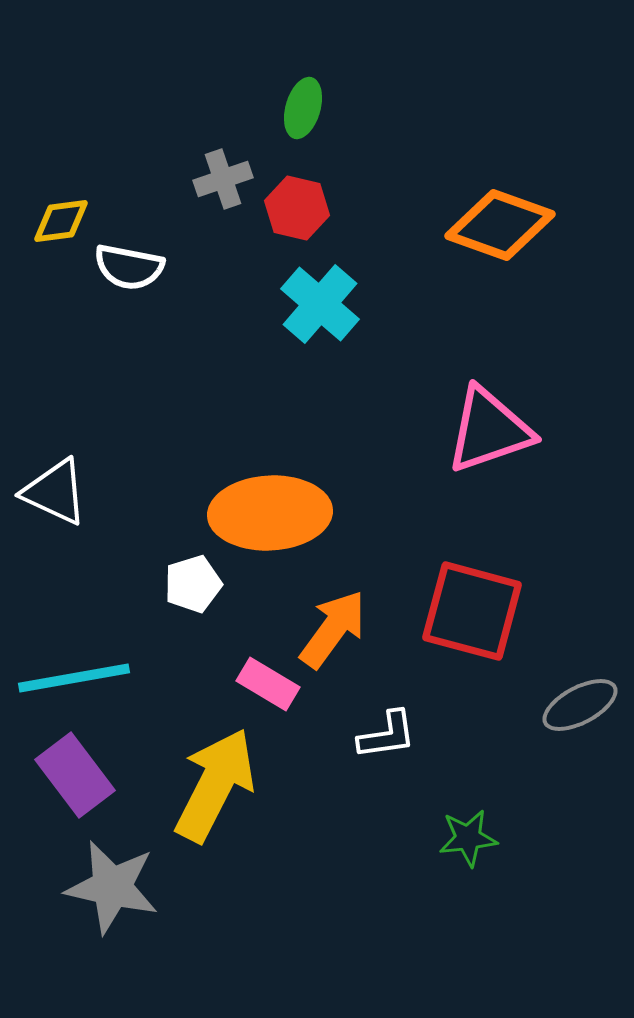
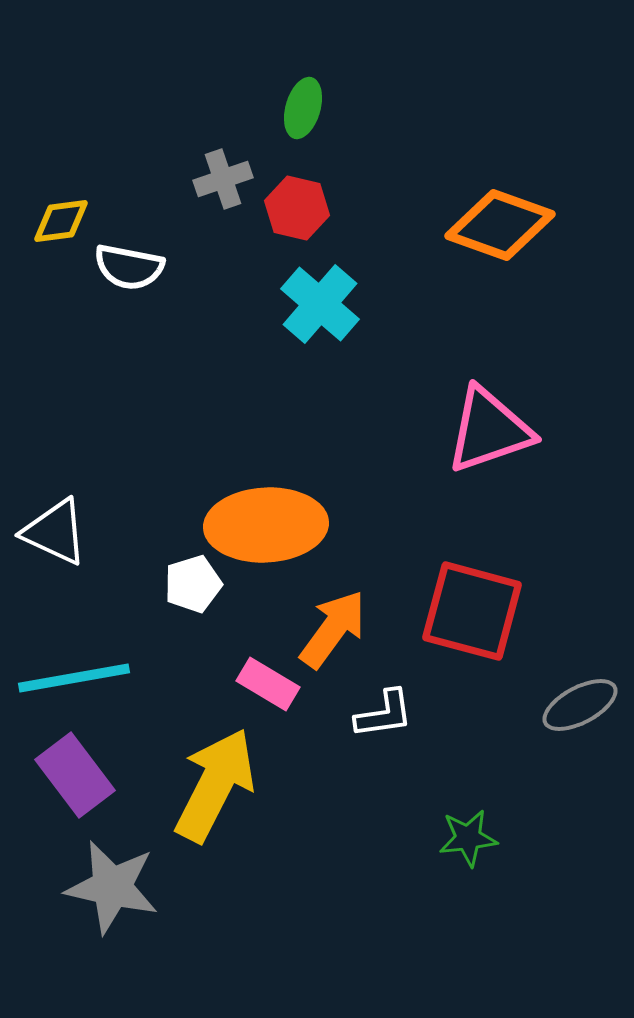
white triangle: moved 40 px down
orange ellipse: moved 4 px left, 12 px down
white L-shape: moved 3 px left, 21 px up
